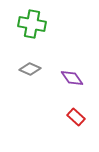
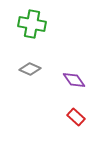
purple diamond: moved 2 px right, 2 px down
